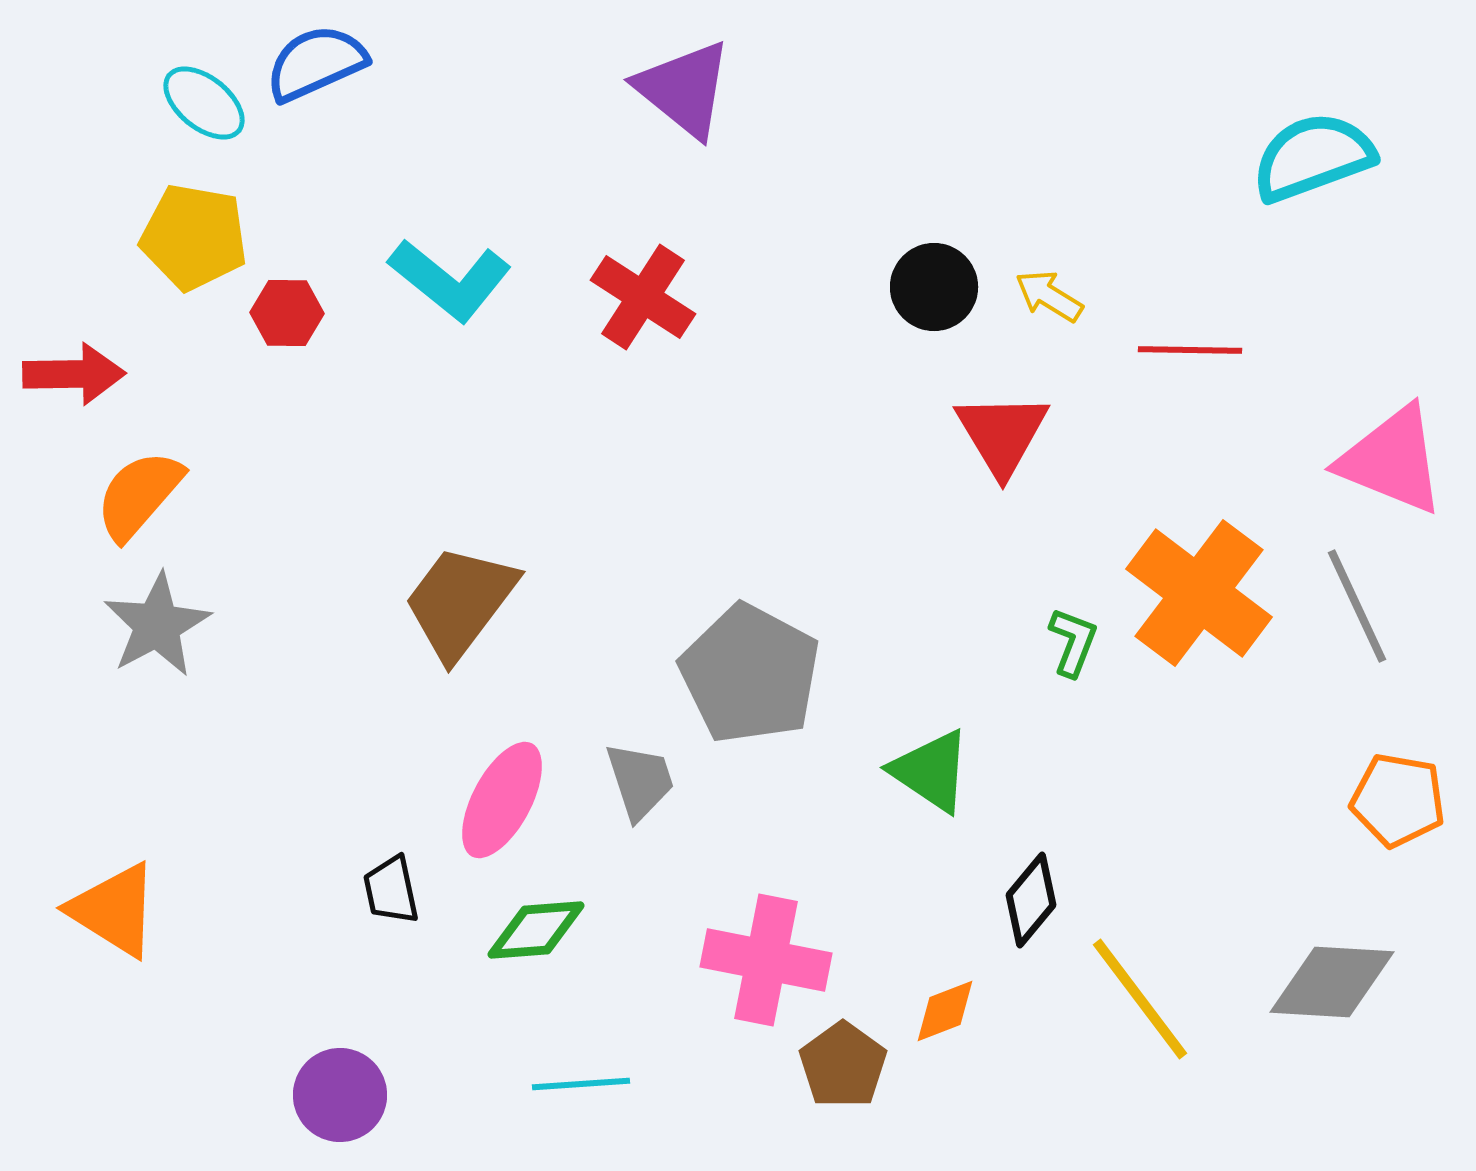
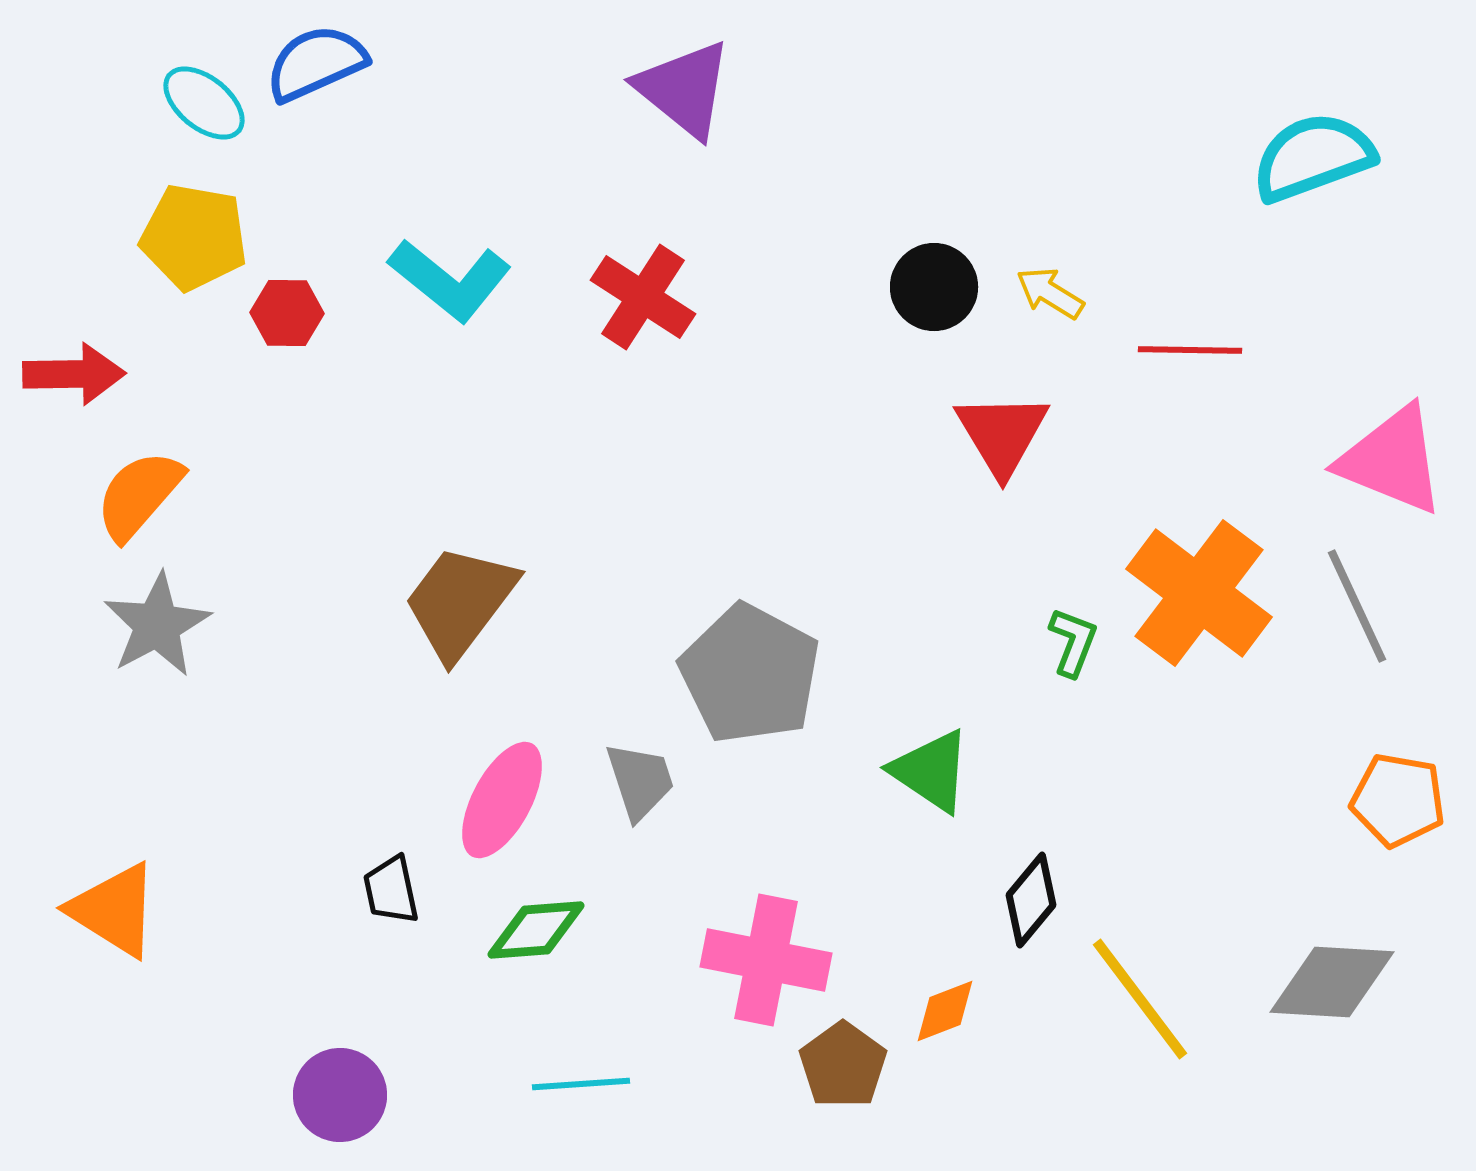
yellow arrow: moved 1 px right, 3 px up
